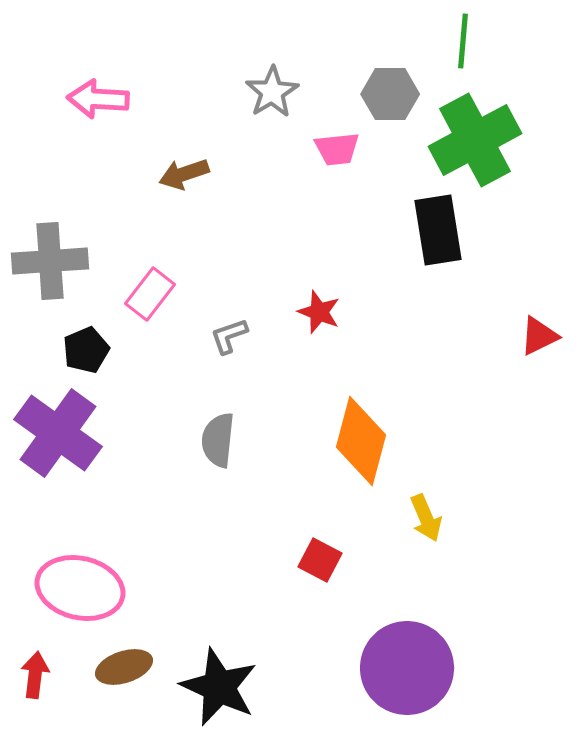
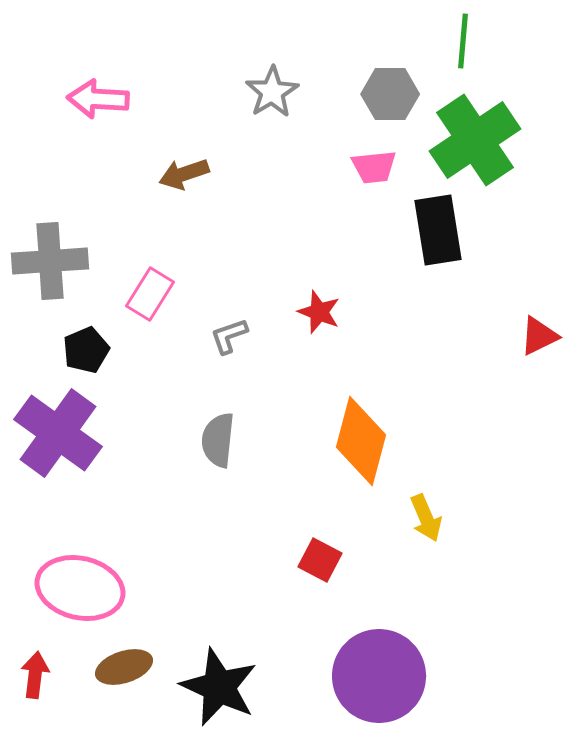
green cross: rotated 6 degrees counterclockwise
pink trapezoid: moved 37 px right, 18 px down
pink rectangle: rotated 6 degrees counterclockwise
purple circle: moved 28 px left, 8 px down
